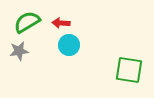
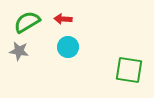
red arrow: moved 2 px right, 4 px up
cyan circle: moved 1 px left, 2 px down
gray star: rotated 18 degrees clockwise
